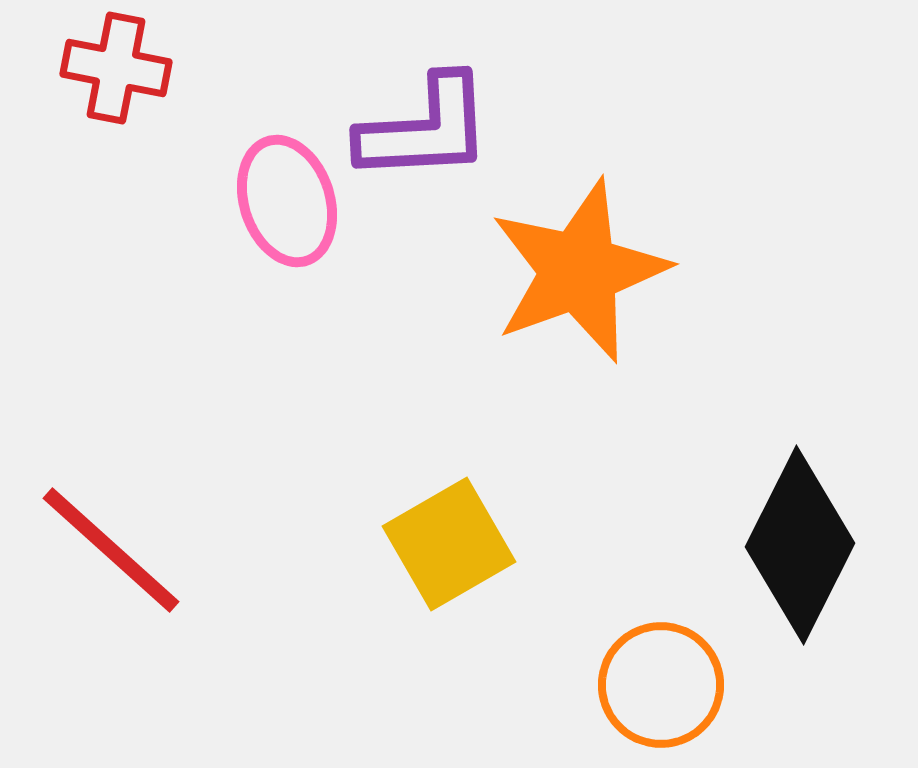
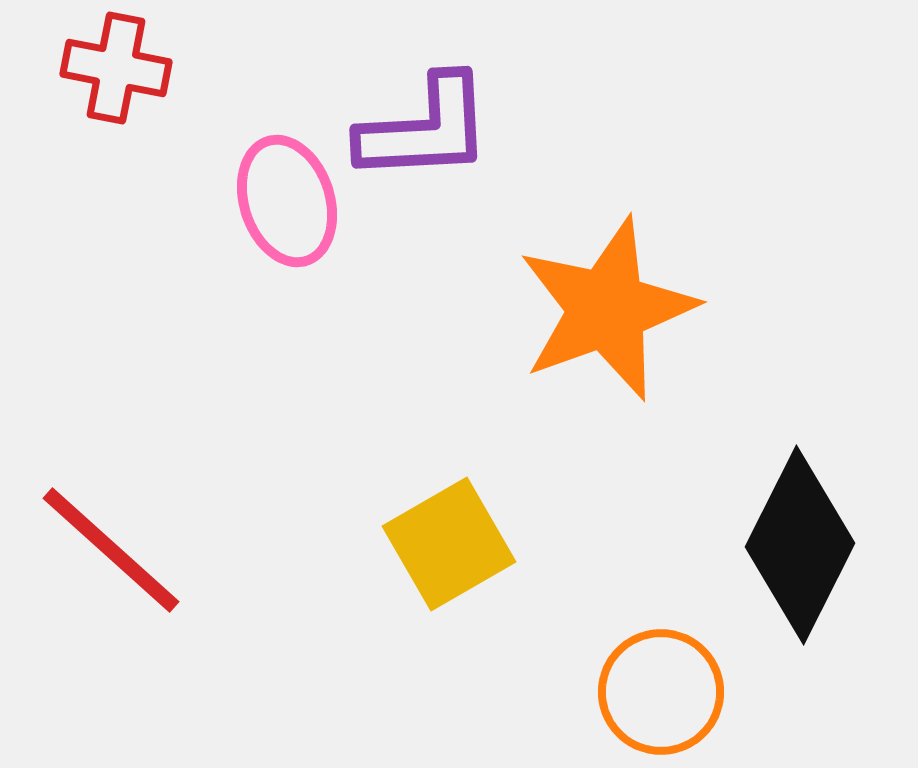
orange star: moved 28 px right, 38 px down
orange circle: moved 7 px down
